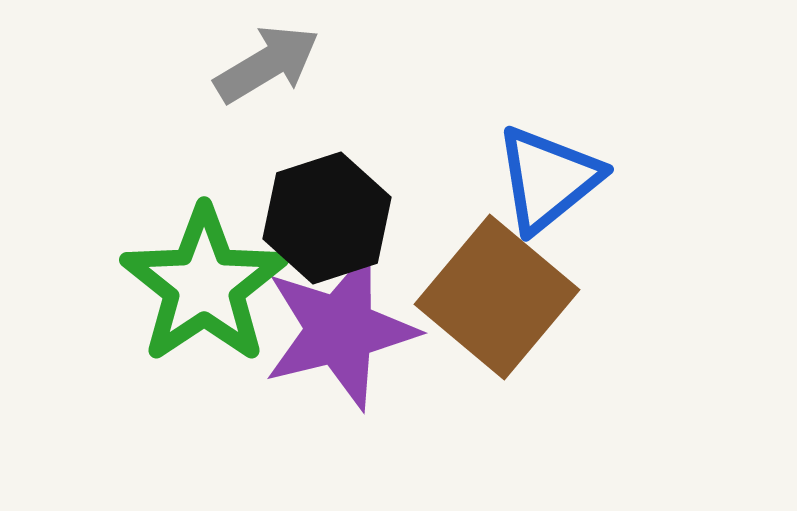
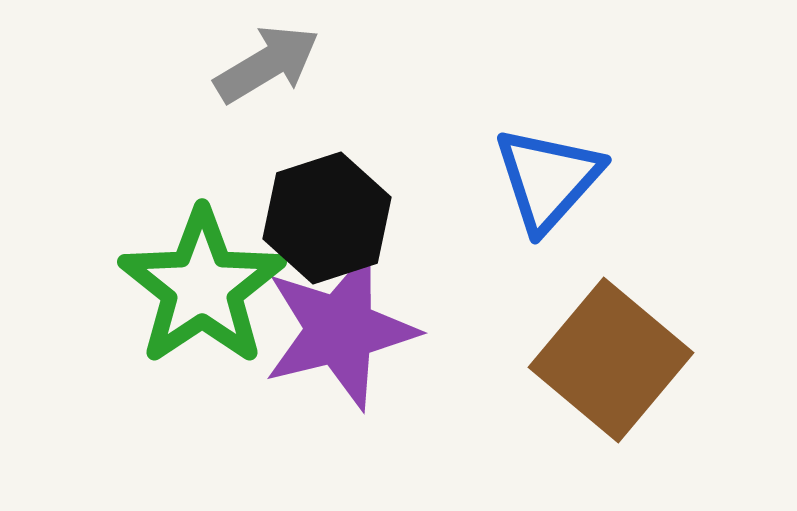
blue triangle: rotated 9 degrees counterclockwise
green star: moved 2 px left, 2 px down
brown square: moved 114 px right, 63 px down
